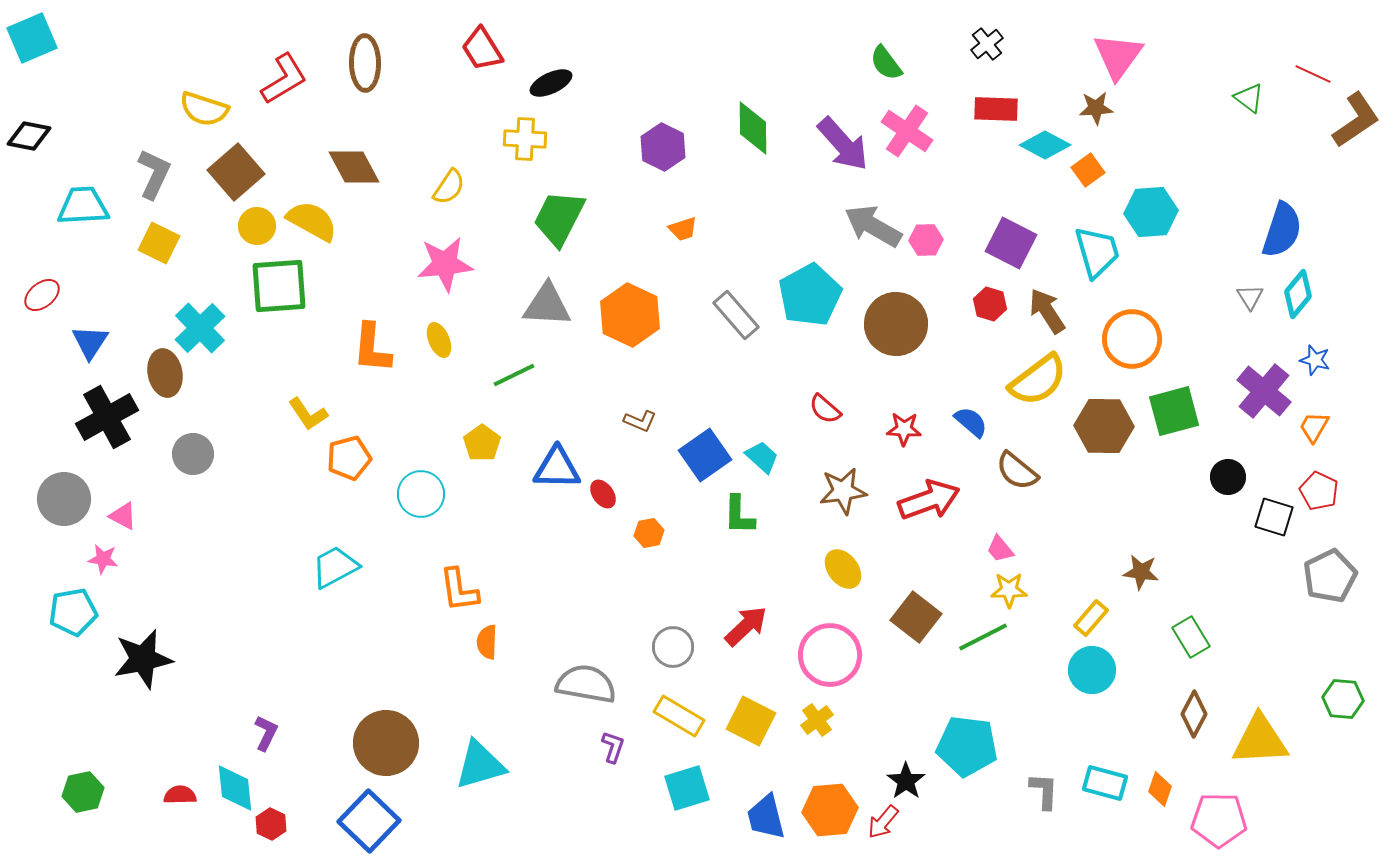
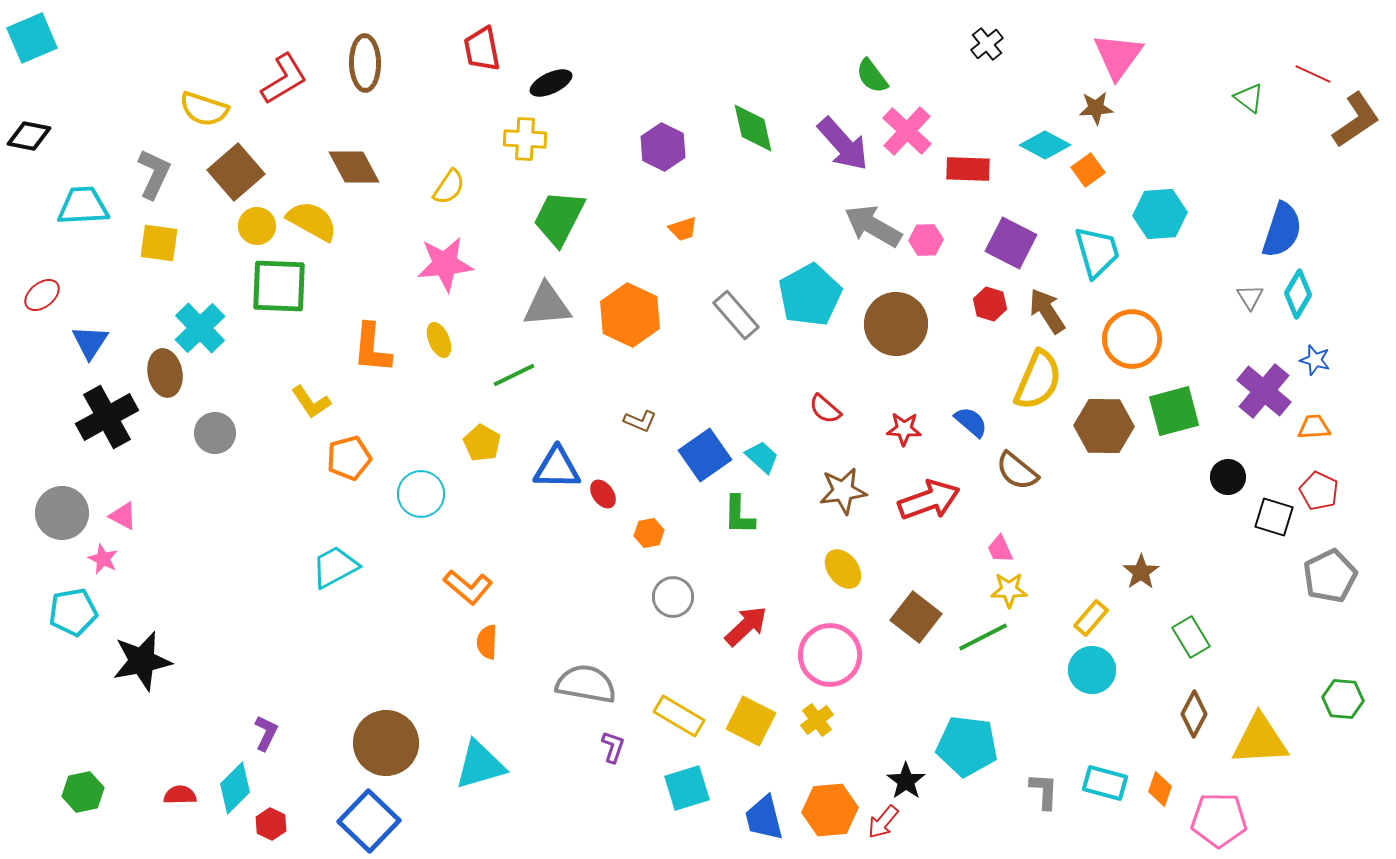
red trapezoid at (482, 49): rotated 21 degrees clockwise
green semicircle at (886, 63): moved 14 px left, 13 px down
red rectangle at (996, 109): moved 28 px left, 60 px down
green diamond at (753, 128): rotated 12 degrees counterclockwise
pink cross at (907, 131): rotated 9 degrees clockwise
cyan hexagon at (1151, 212): moved 9 px right, 2 px down
yellow square at (159, 243): rotated 18 degrees counterclockwise
green square at (279, 286): rotated 6 degrees clockwise
cyan diamond at (1298, 294): rotated 9 degrees counterclockwise
gray triangle at (547, 305): rotated 8 degrees counterclockwise
yellow semicircle at (1038, 380): rotated 30 degrees counterclockwise
yellow L-shape at (308, 414): moved 3 px right, 12 px up
orange trapezoid at (1314, 427): rotated 56 degrees clockwise
yellow pentagon at (482, 443): rotated 6 degrees counterclockwise
gray circle at (193, 454): moved 22 px right, 21 px up
gray circle at (64, 499): moved 2 px left, 14 px down
pink trapezoid at (1000, 549): rotated 16 degrees clockwise
pink star at (103, 559): rotated 16 degrees clockwise
brown star at (1141, 572): rotated 30 degrees clockwise
orange L-shape at (459, 590): moved 9 px right, 3 px up; rotated 42 degrees counterclockwise
gray circle at (673, 647): moved 50 px up
black star at (143, 659): moved 1 px left, 2 px down
cyan diamond at (235, 788): rotated 51 degrees clockwise
blue trapezoid at (766, 817): moved 2 px left, 1 px down
